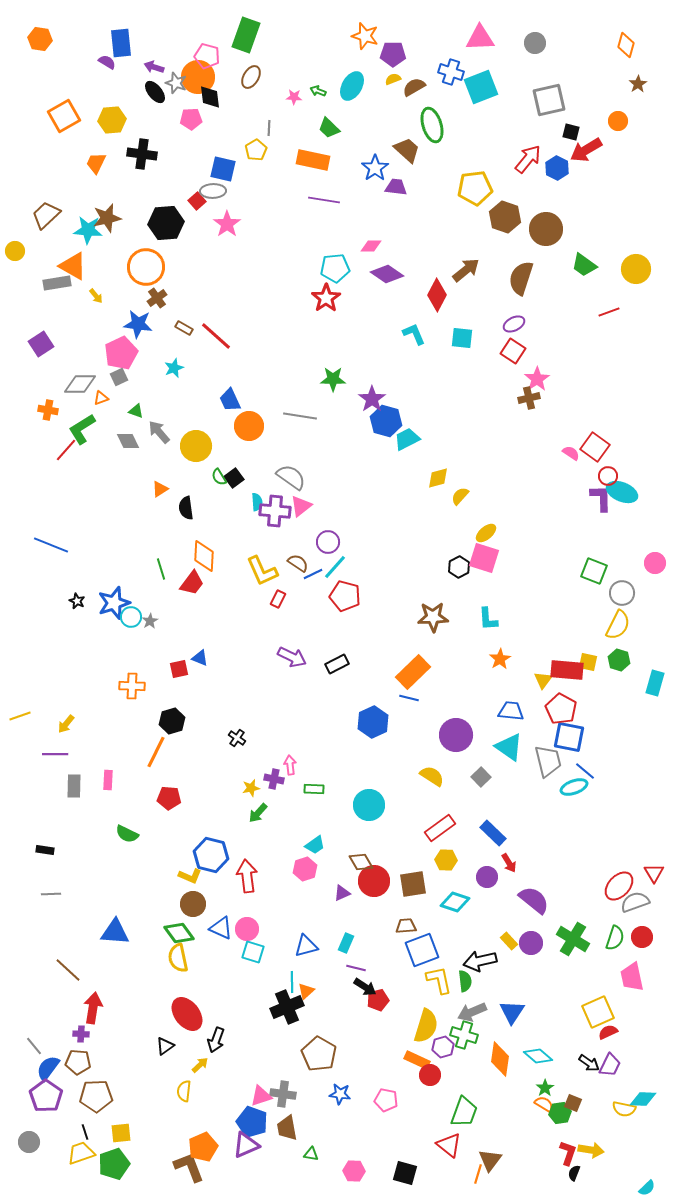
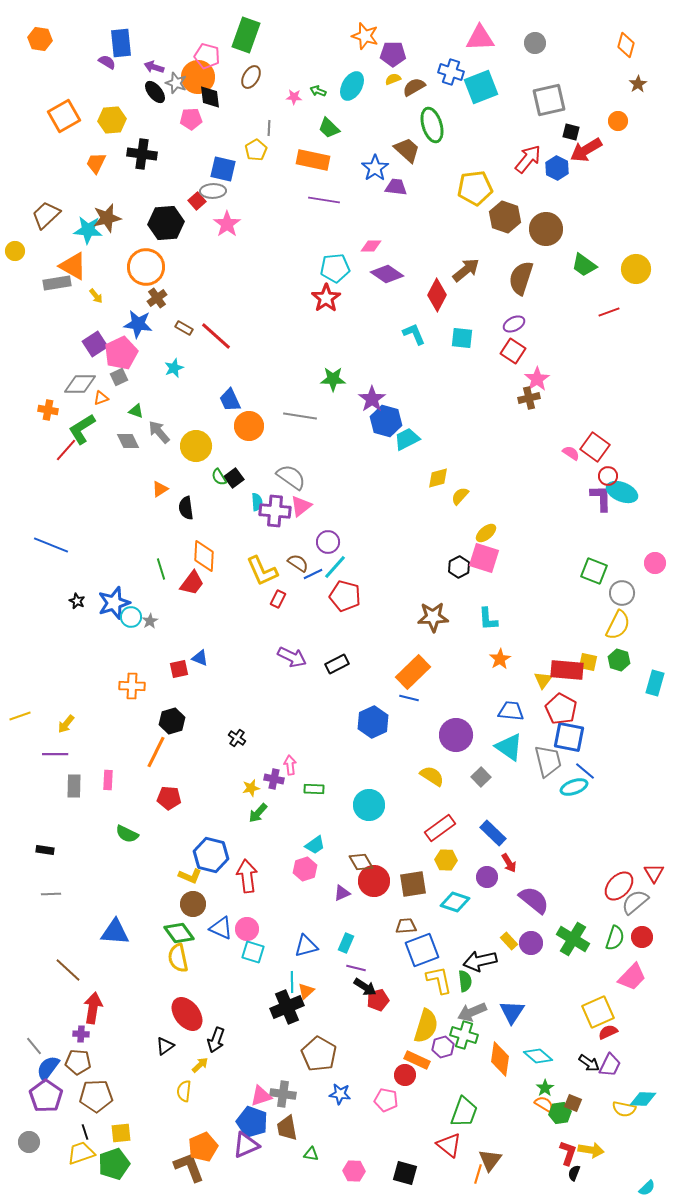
purple square at (41, 344): moved 54 px right
gray semicircle at (635, 902): rotated 20 degrees counterclockwise
pink trapezoid at (632, 977): rotated 124 degrees counterclockwise
red circle at (430, 1075): moved 25 px left
